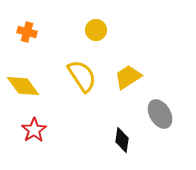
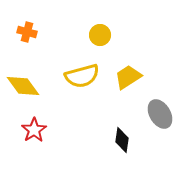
yellow circle: moved 4 px right, 5 px down
yellow semicircle: rotated 108 degrees clockwise
